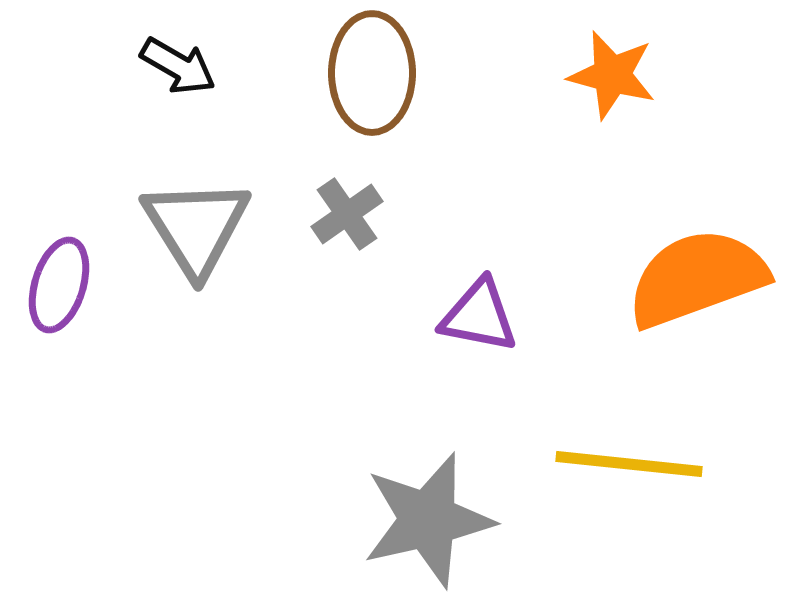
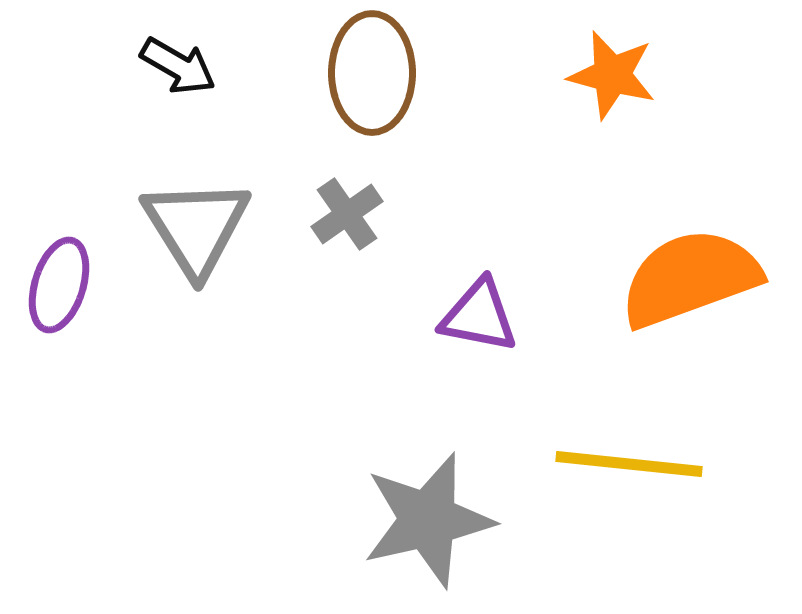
orange semicircle: moved 7 px left
